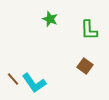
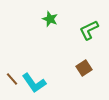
green L-shape: rotated 65 degrees clockwise
brown square: moved 1 px left, 2 px down; rotated 21 degrees clockwise
brown line: moved 1 px left
